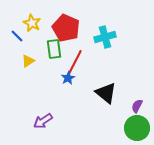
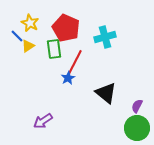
yellow star: moved 2 px left
yellow triangle: moved 15 px up
